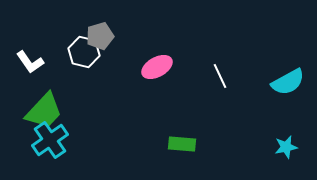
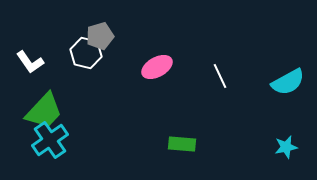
white hexagon: moved 2 px right, 1 px down
